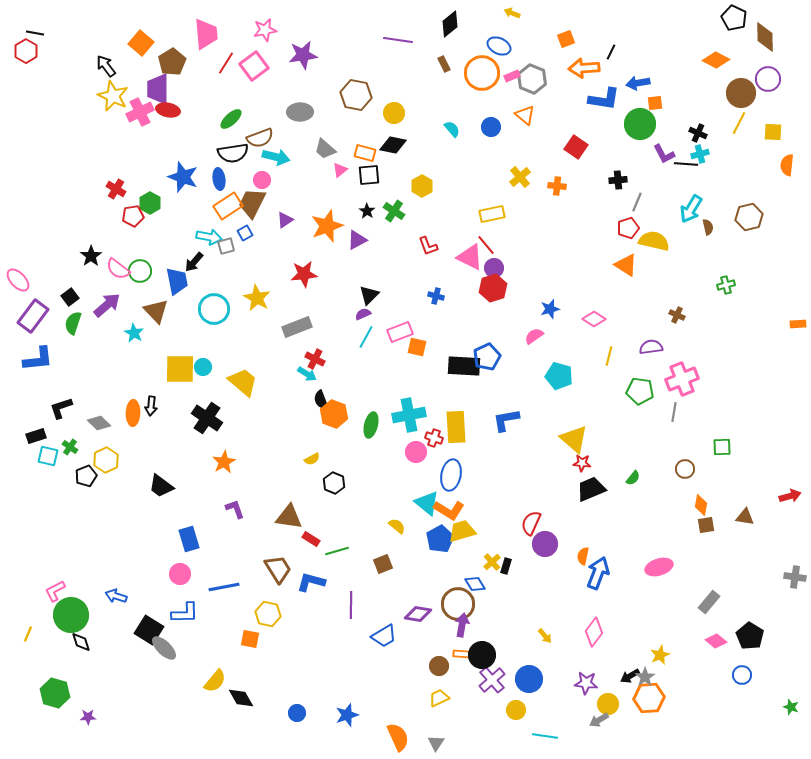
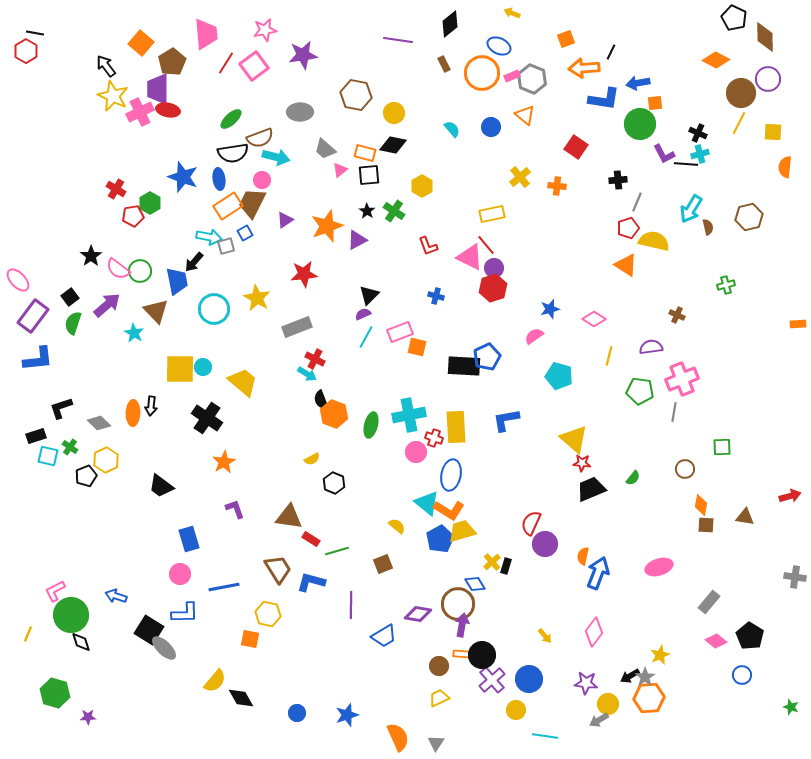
orange semicircle at (787, 165): moved 2 px left, 2 px down
brown square at (706, 525): rotated 12 degrees clockwise
